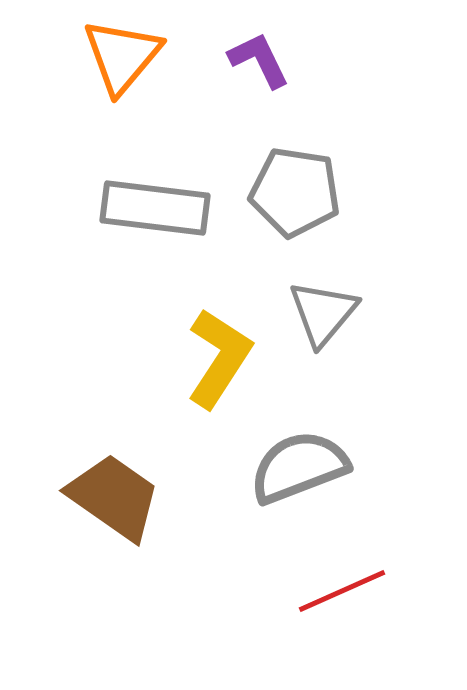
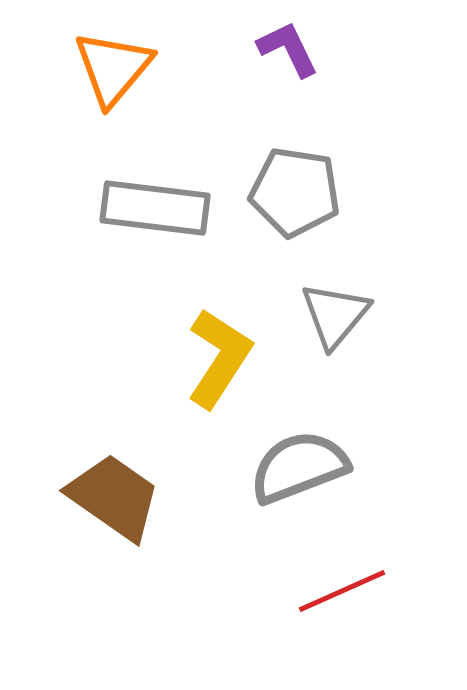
orange triangle: moved 9 px left, 12 px down
purple L-shape: moved 29 px right, 11 px up
gray triangle: moved 12 px right, 2 px down
